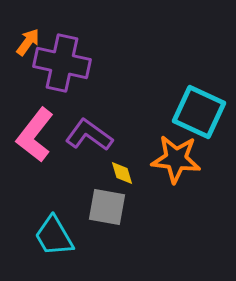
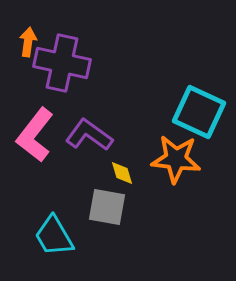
orange arrow: rotated 28 degrees counterclockwise
